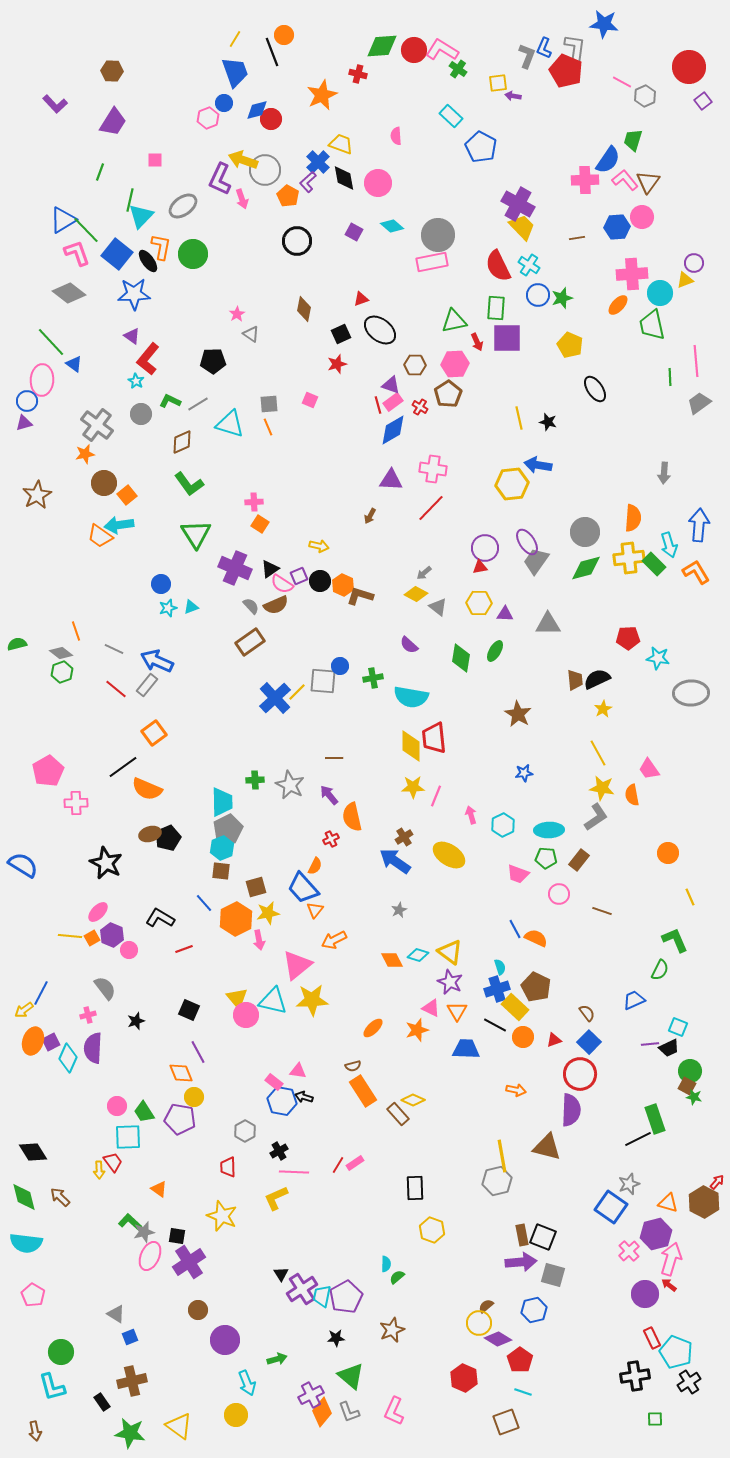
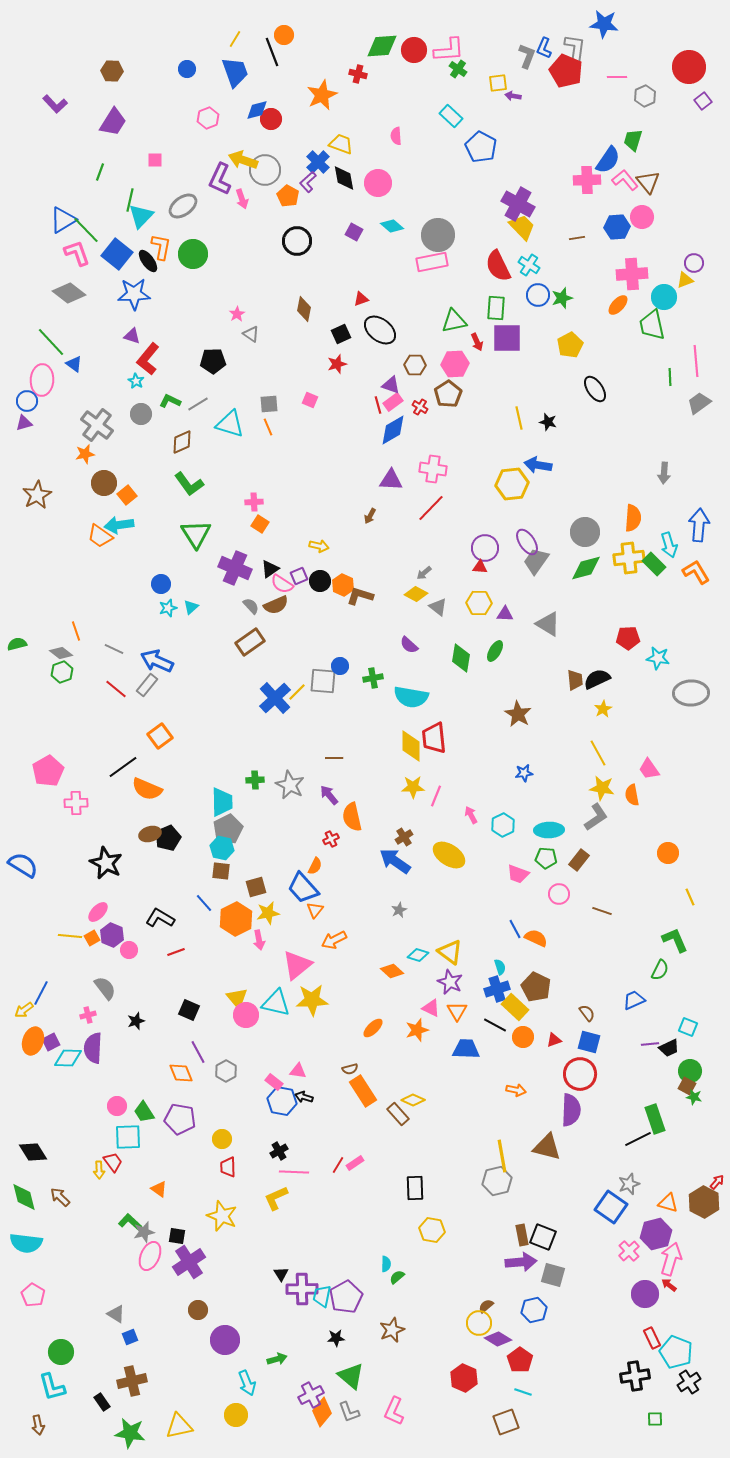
pink L-shape at (442, 50): moved 7 px right; rotated 144 degrees clockwise
pink line at (622, 82): moved 5 px left, 5 px up; rotated 30 degrees counterclockwise
blue circle at (224, 103): moved 37 px left, 34 px up
pink cross at (585, 180): moved 2 px right
brown triangle at (648, 182): rotated 15 degrees counterclockwise
cyan circle at (660, 293): moved 4 px right, 4 px down
purple triangle at (132, 336): rotated 18 degrees counterclockwise
yellow pentagon at (570, 345): rotated 20 degrees clockwise
red triangle at (480, 567): rotated 14 degrees clockwise
cyan triangle at (191, 607): rotated 21 degrees counterclockwise
gray triangle at (548, 624): rotated 32 degrees clockwise
orange square at (154, 733): moved 6 px right, 3 px down
pink arrow at (471, 815): rotated 12 degrees counterclockwise
cyan hexagon at (222, 848): rotated 25 degrees counterclockwise
red line at (184, 949): moved 8 px left, 3 px down
orange diamond at (392, 960): moved 11 px down; rotated 20 degrees counterclockwise
cyan triangle at (273, 1001): moved 3 px right, 2 px down
cyan square at (678, 1027): moved 10 px right
blue square at (589, 1042): rotated 30 degrees counterclockwise
cyan diamond at (68, 1058): rotated 68 degrees clockwise
brown semicircle at (353, 1066): moved 3 px left, 3 px down
yellow circle at (194, 1097): moved 28 px right, 42 px down
gray hexagon at (245, 1131): moved 19 px left, 60 px up
yellow hexagon at (432, 1230): rotated 10 degrees counterclockwise
purple cross at (302, 1289): rotated 32 degrees clockwise
yellow triangle at (179, 1426): rotated 48 degrees counterclockwise
brown arrow at (35, 1431): moved 3 px right, 6 px up
